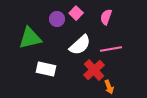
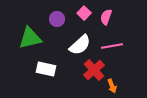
pink square: moved 8 px right
pink line: moved 1 px right, 3 px up
orange arrow: moved 3 px right, 1 px up
